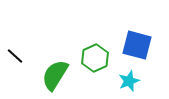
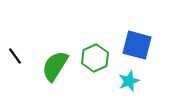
black line: rotated 12 degrees clockwise
green semicircle: moved 9 px up
